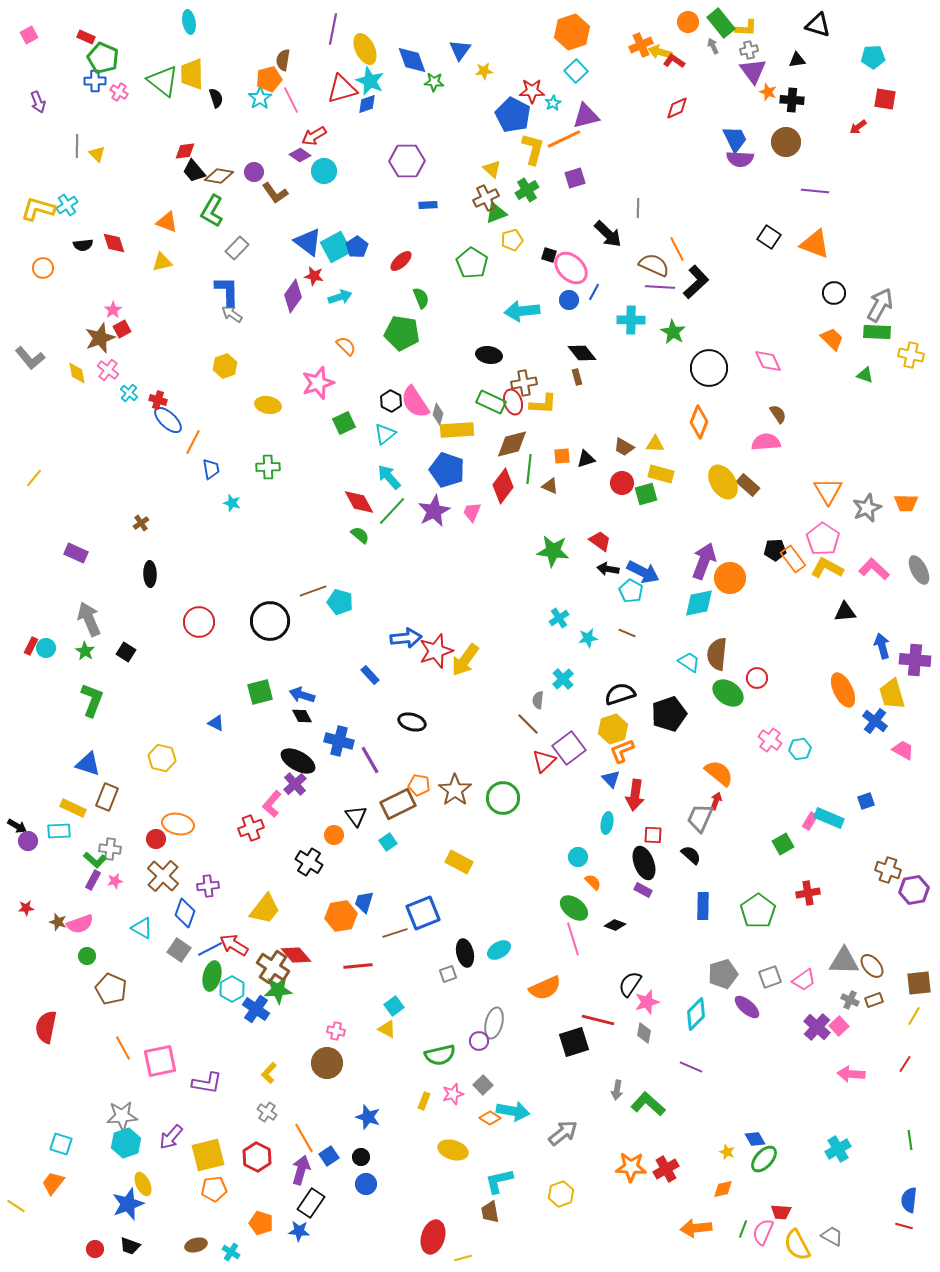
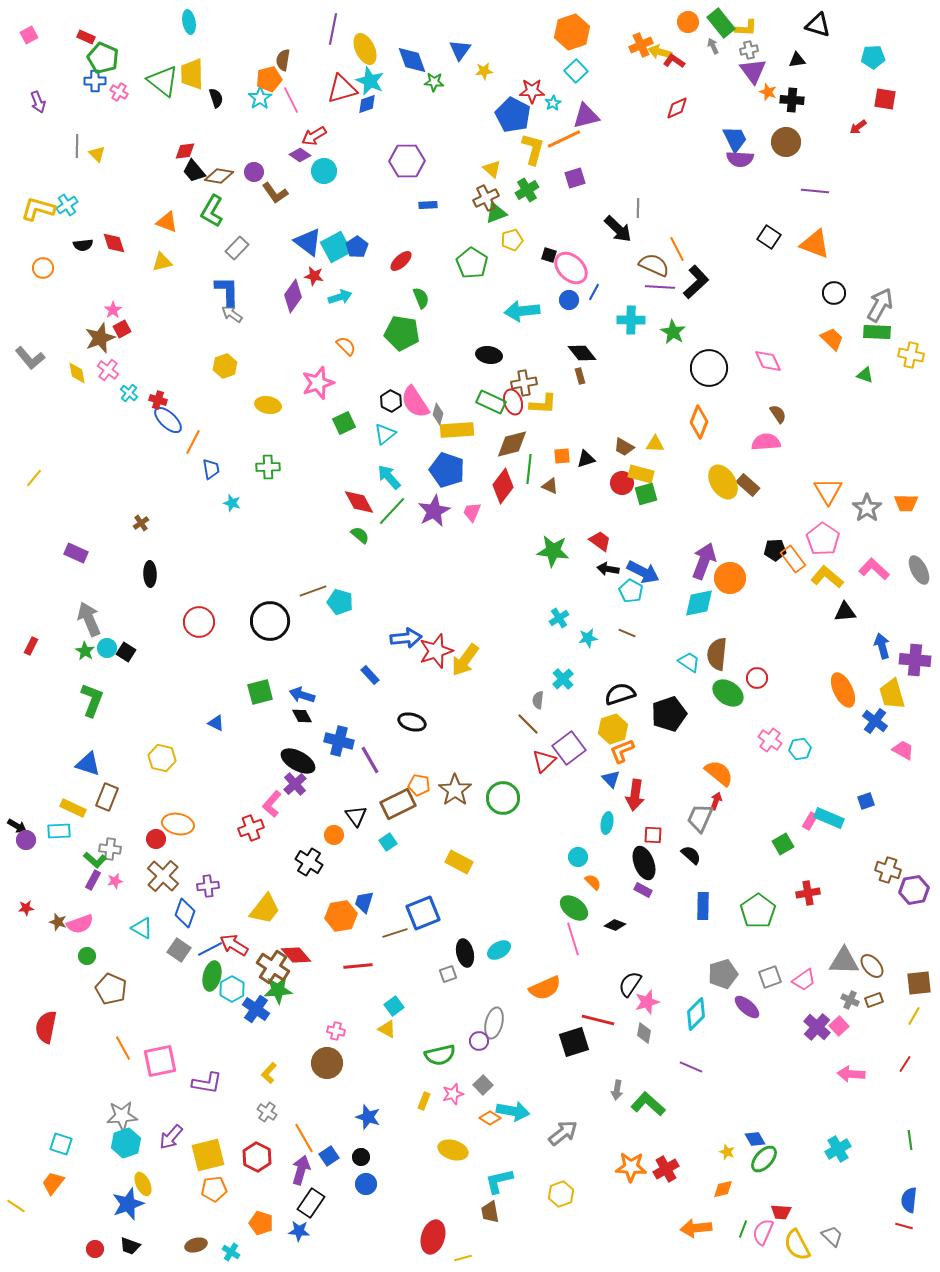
black arrow at (608, 234): moved 10 px right, 5 px up
brown rectangle at (577, 377): moved 3 px right, 1 px up
yellow rectangle at (661, 474): moved 20 px left
gray star at (867, 508): rotated 12 degrees counterclockwise
yellow L-shape at (827, 568): moved 9 px down; rotated 12 degrees clockwise
cyan circle at (46, 648): moved 61 px right
purple circle at (28, 841): moved 2 px left, 1 px up
gray trapezoid at (832, 1236): rotated 15 degrees clockwise
